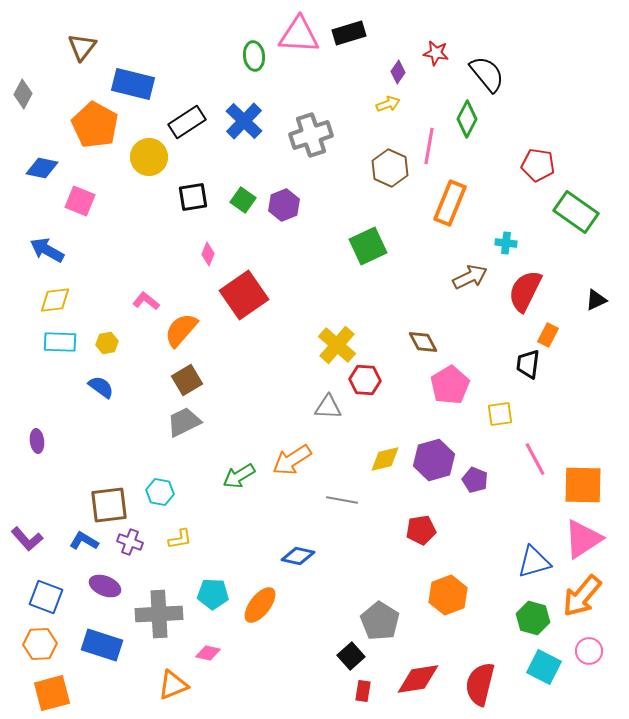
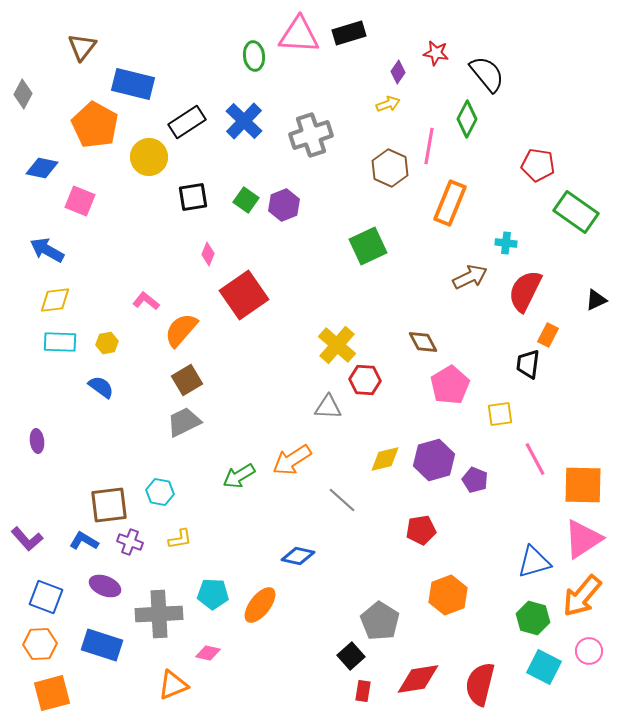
green square at (243, 200): moved 3 px right
gray line at (342, 500): rotated 32 degrees clockwise
